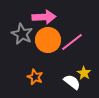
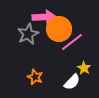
gray star: moved 6 px right; rotated 20 degrees clockwise
orange circle: moved 11 px right, 11 px up
yellow star: moved 5 px up
white semicircle: rotated 96 degrees clockwise
